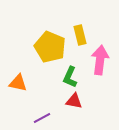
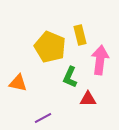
red triangle: moved 14 px right, 2 px up; rotated 12 degrees counterclockwise
purple line: moved 1 px right
